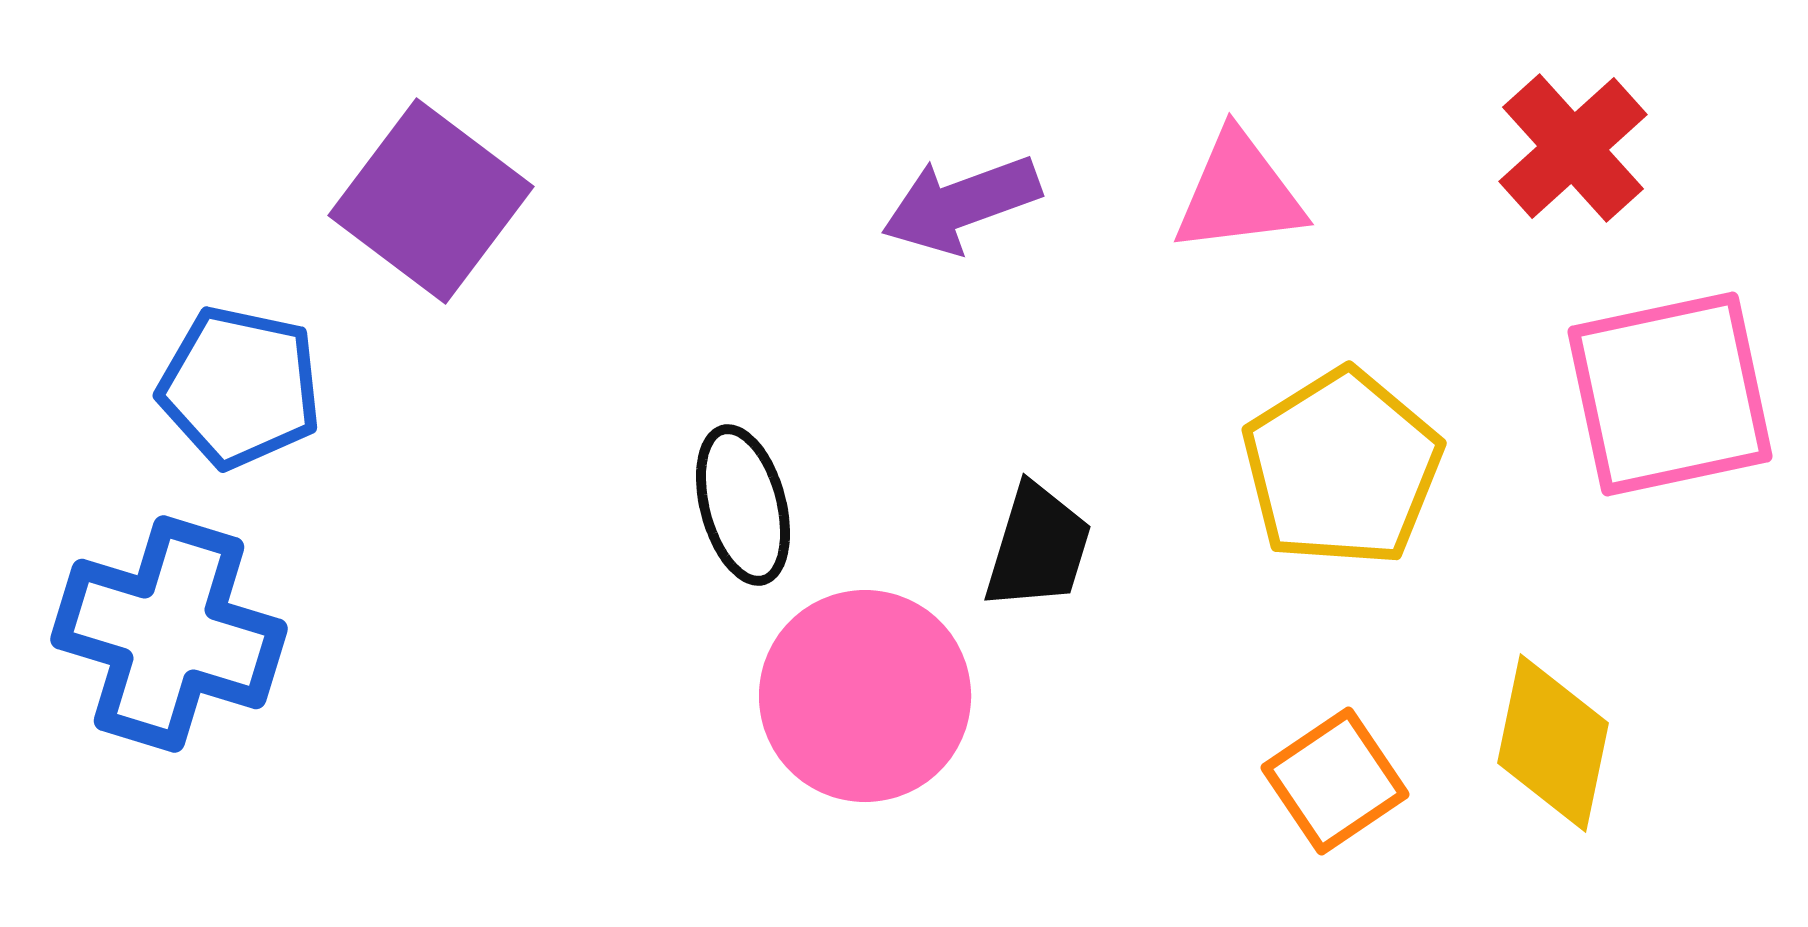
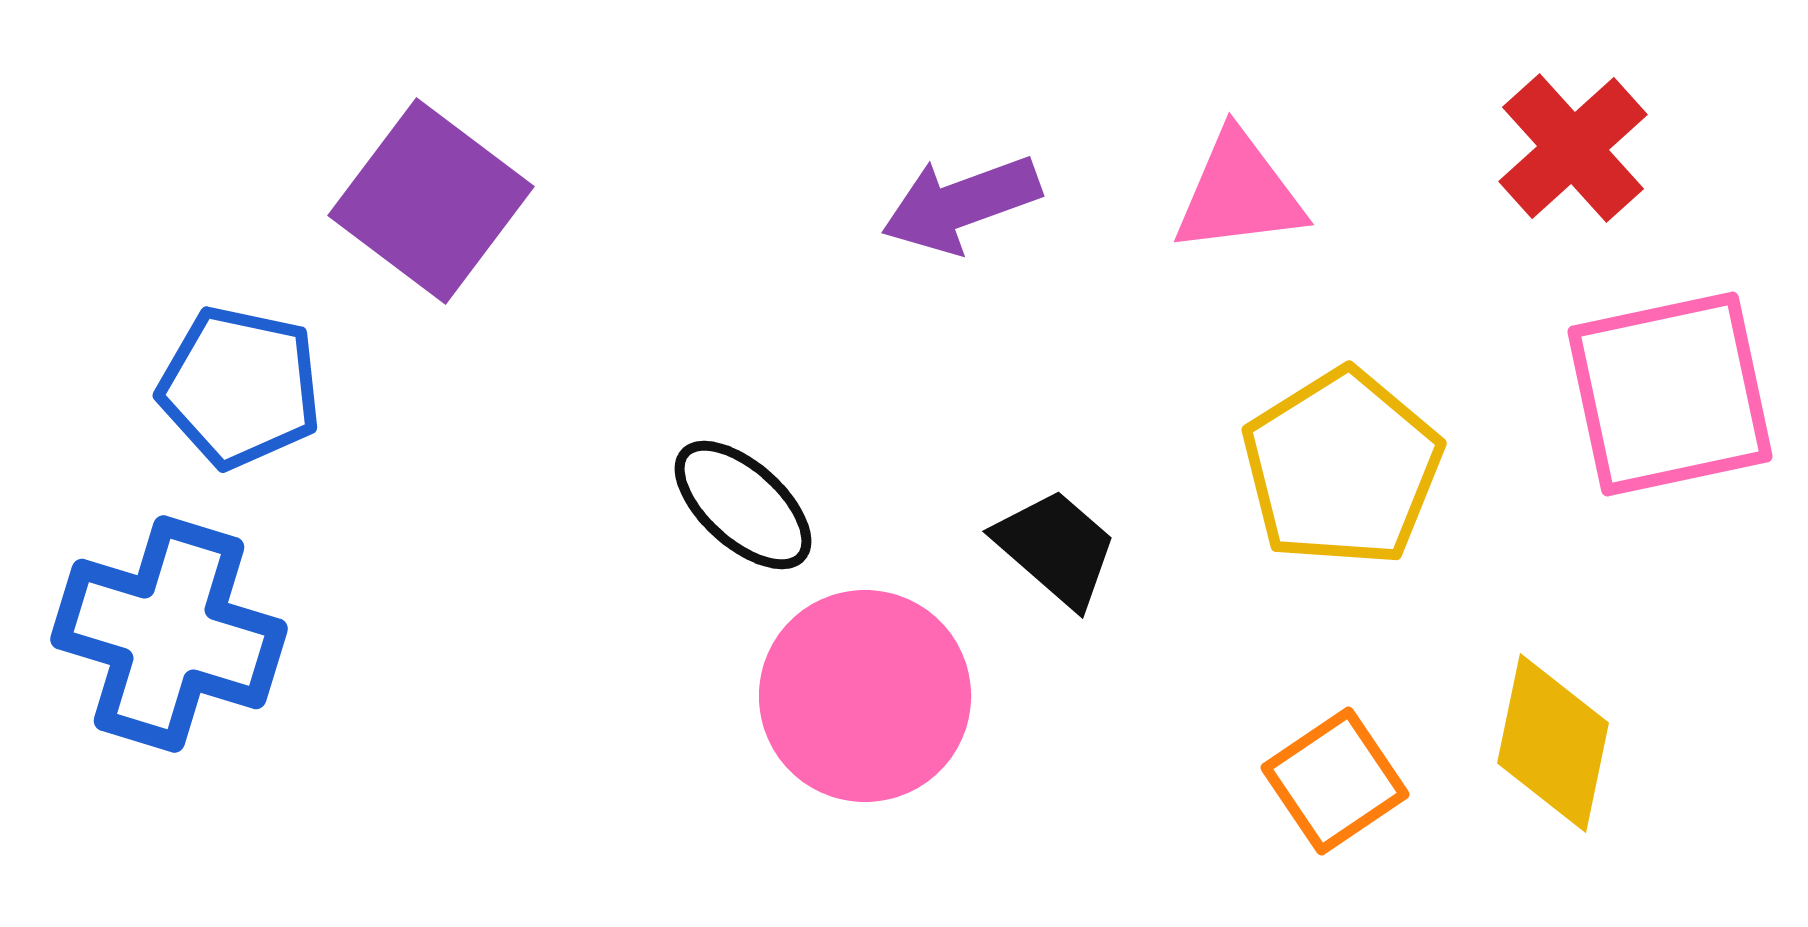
black ellipse: rotated 33 degrees counterclockwise
black trapezoid: moved 18 px right, 1 px down; rotated 66 degrees counterclockwise
